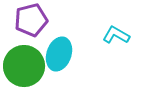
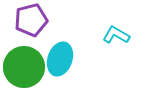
cyan ellipse: moved 1 px right, 5 px down
green circle: moved 1 px down
